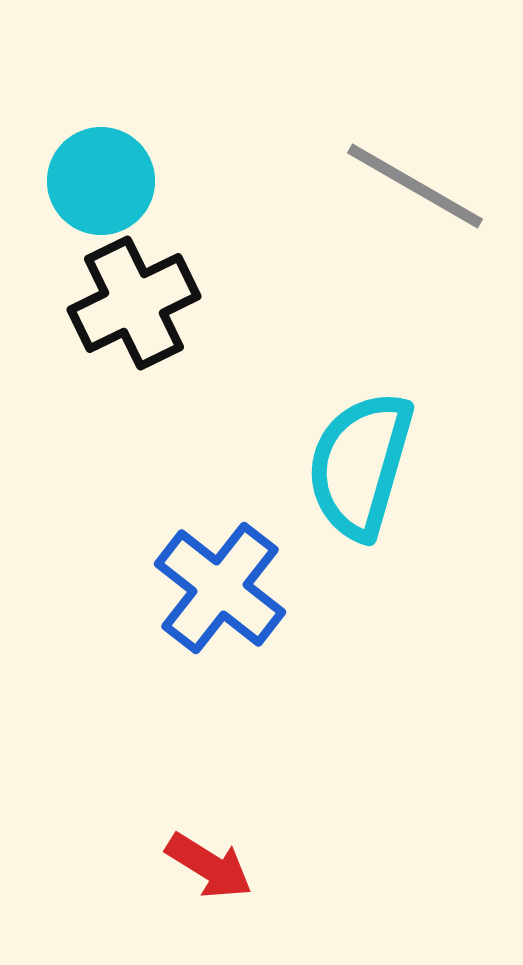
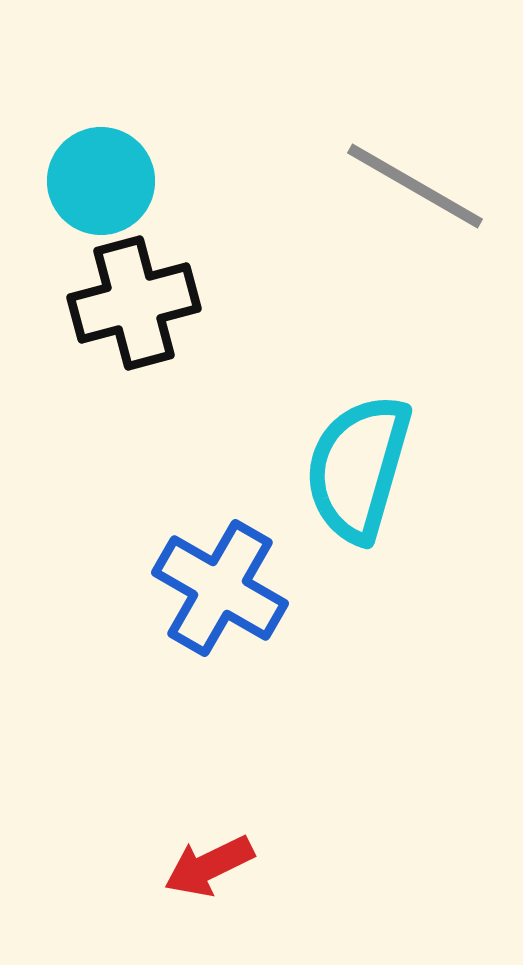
black cross: rotated 11 degrees clockwise
cyan semicircle: moved 2 px left, 3 px down
blue cross: rotated 8 degrees counterclockwise
red arrow: rotated 122 degrees clockwise
